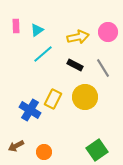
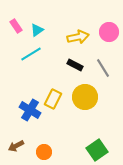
pink rectangle: rotated 32 degrees counterclockwise
pink circle: moved 1 px right
cyan line: moved 12 px left; rotated 10 degrees clockwise
